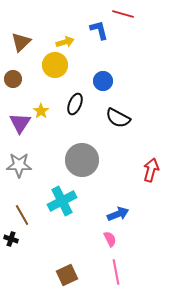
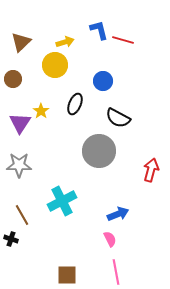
red line: moved 26 px down
gray circle: moved 17 px right, 9 px up
brown square: rotated 25 degrees clockwise
